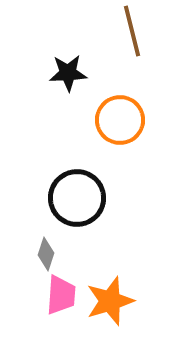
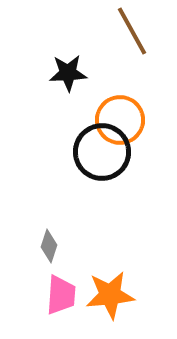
brown line: rotated 15 degrees counterclockwise
black circle: moved 25 px right, 46 px up
gray diamond: moved 3 px right, 8 px up
orange star: moved 6 px up; rotated 12 degrees clockwise
